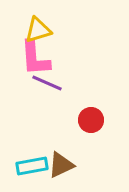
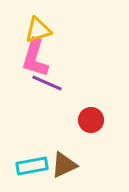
pink L-shape: rotated 21 degrees clockwise
brown triangle: moved 3 px right
